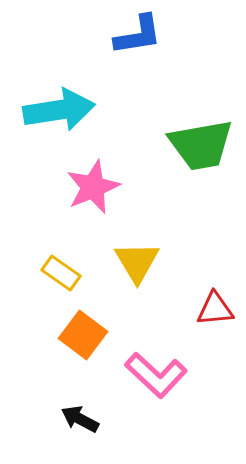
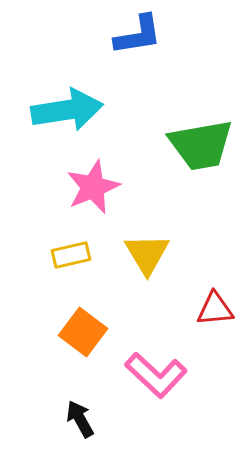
cyan arrow: moved 8 px right
yellow triangle: moved 10 px right, 8 px up
yellow rectangle: moved 10 px right, 18 px up; rotated 48 degrees counterclockwise
orange square: moved 3 px up
black arrow: rotated 33 degrees clockwise
